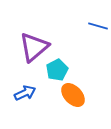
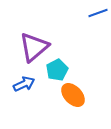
blue line: moved 13 px up; rotated 36 degrees counterclockwise
blue arrow: moved 1 px left, 9 px up
